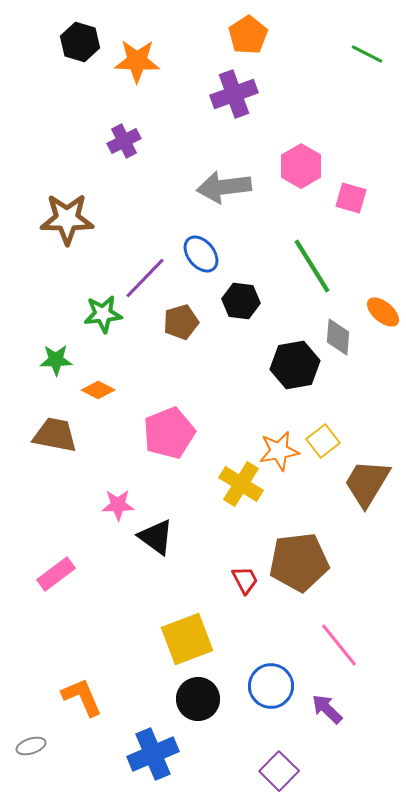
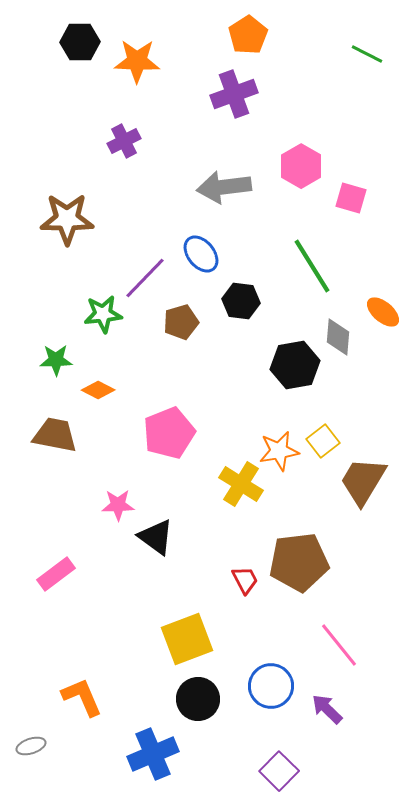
black hexagon at (80, 42): rotated 18 degrees counterclockwise
brown trapezoid at (367, 483): moved 4 px left, 2 px up
